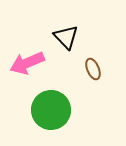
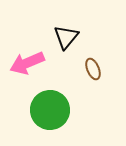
black triangle: rotated 24 degrees clockwise
green circle: moved 1 px left
